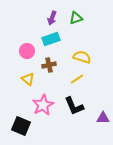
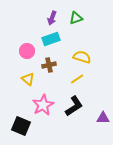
black L-shape: rotated 100 degrees counterclockwise
